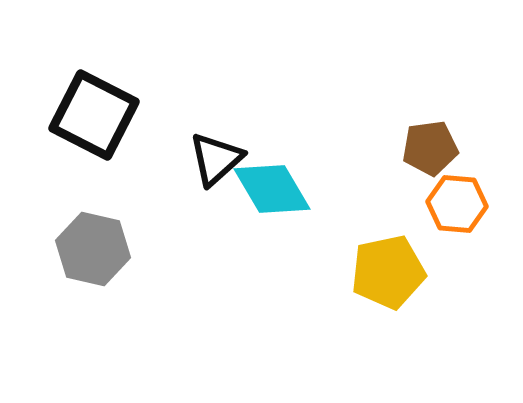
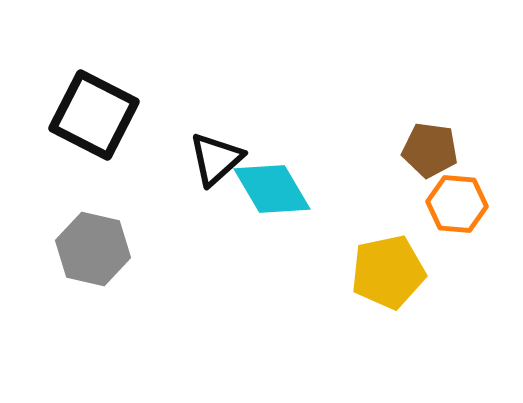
brown pentagon: moved 2 px down; rotated 16 degrees clockwise
